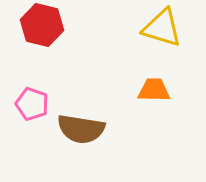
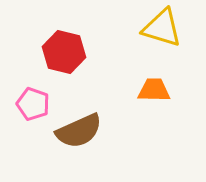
red hexagon: moved 22 px right, 27 px down
pink pentagon: moved 1 px right
brown semicircle: moved 2 px left, 2 px down; rotated 33 degrees counterclockwise
